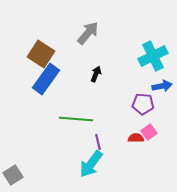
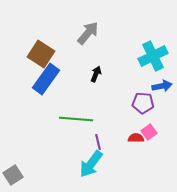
purple pentagon: moved 1 px up
